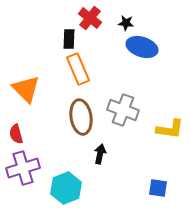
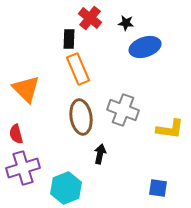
blue ellipse: moved 3 px right; rotated 36 degrees counterclockwise
